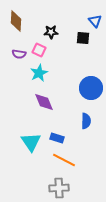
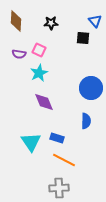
black star: moved 9 px up
